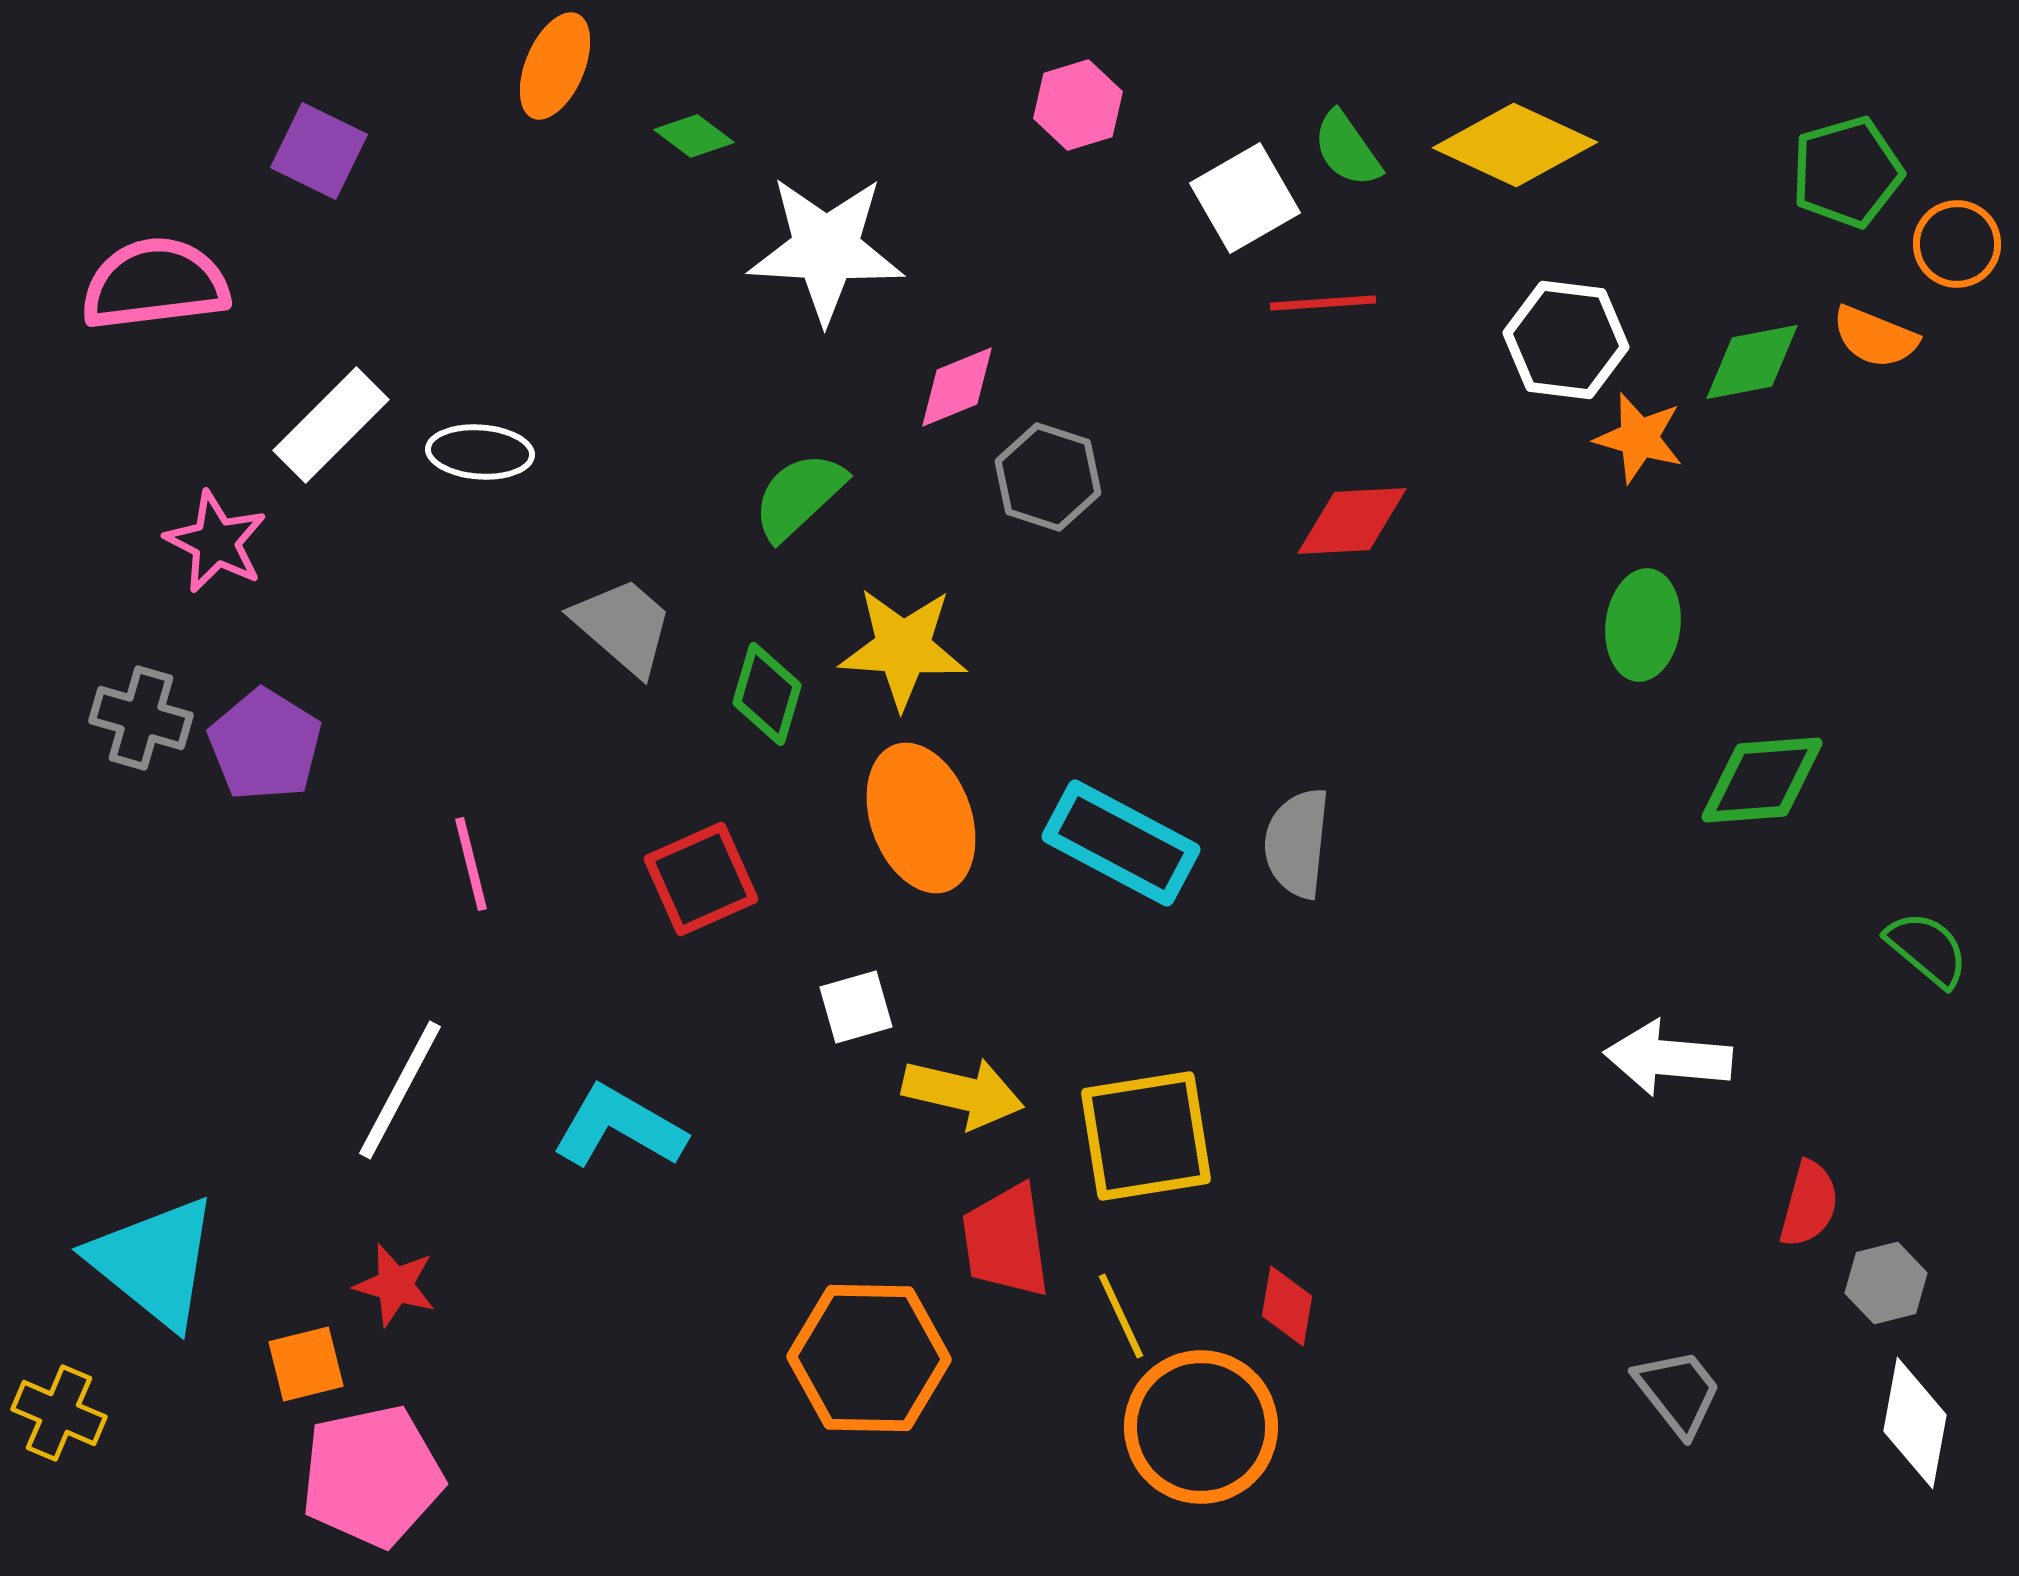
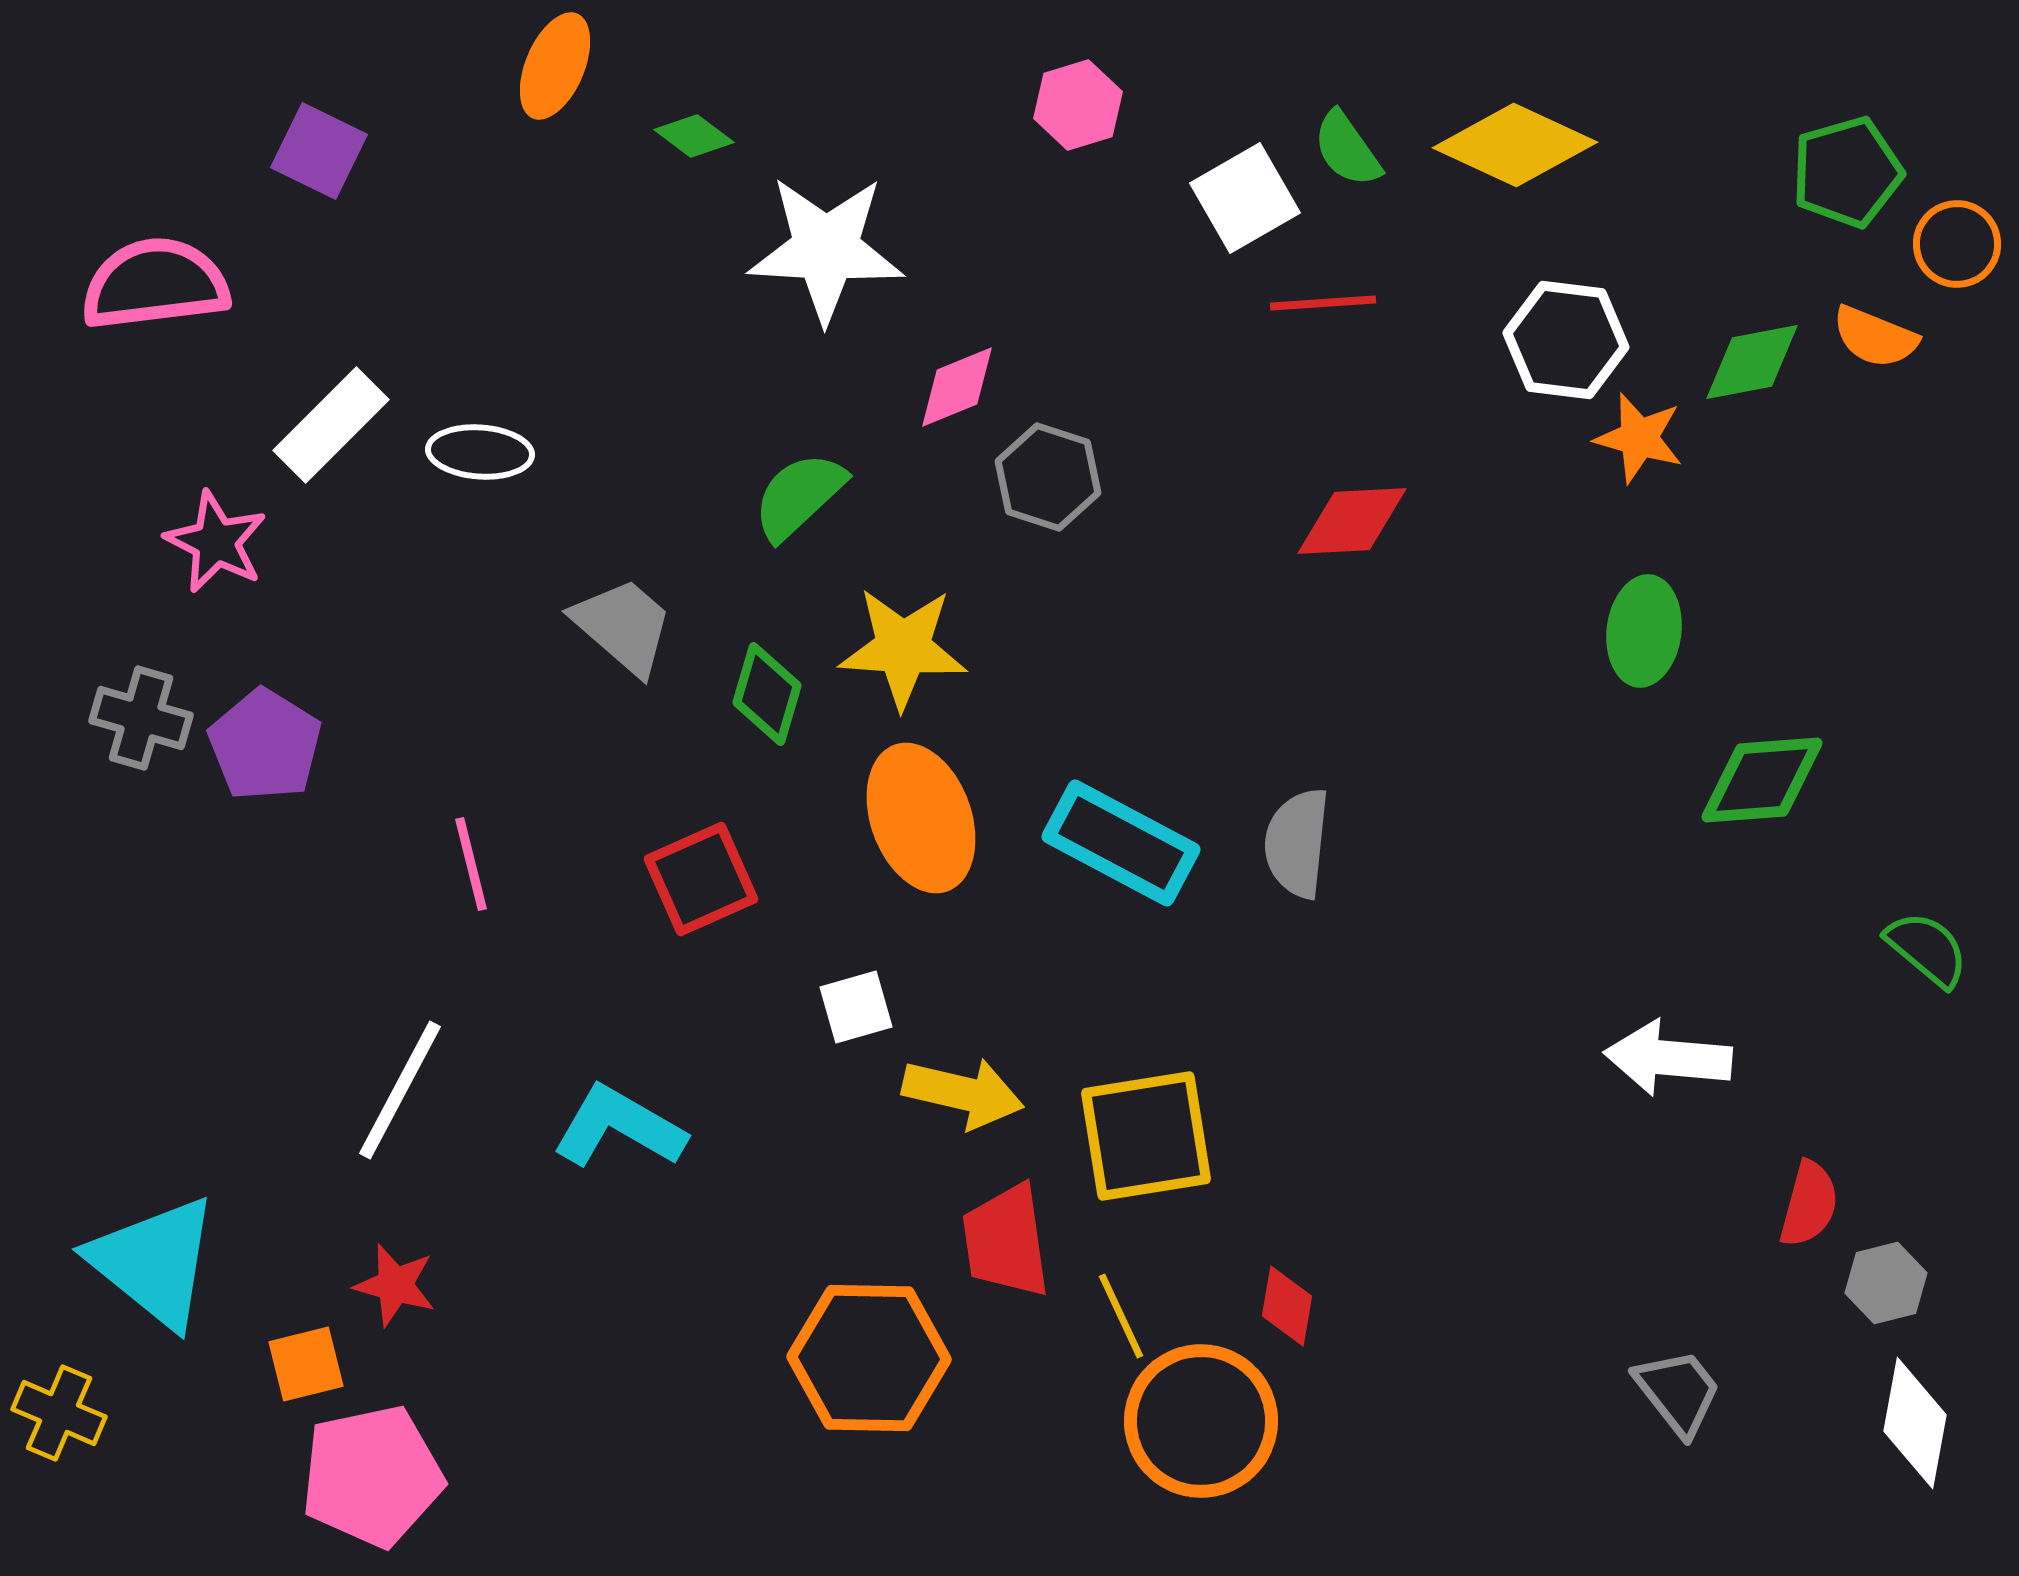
green ellipse at (1643, 625): moved 1 px right, 6 px down
orange circle at (1201, 1427): moved 6 px up
